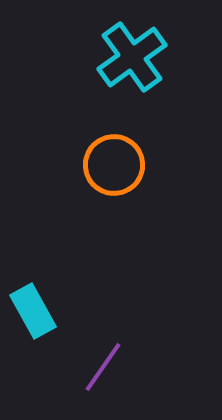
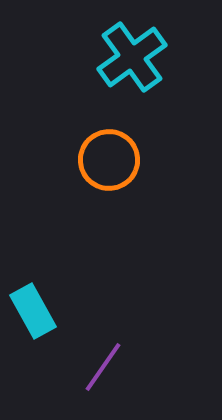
orange circle: moved 5 px left, 5 px up
